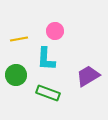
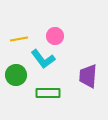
pink circle: moved 5 px down
cyan L-shape: moved 3 px left; rotated 40 degrees counterclockwise
purple trapezoid: rotated 55 degrees counterclockwise
green rectangle: rotated 20 degrees counterclockwise
